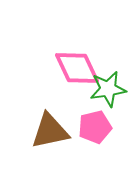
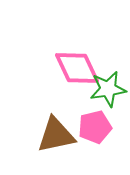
brown triangle: moved 6 px right, 4 px down
